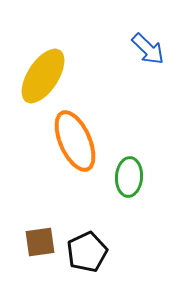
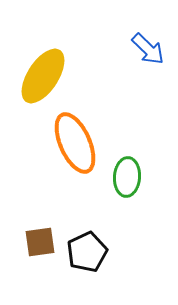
orange ellipse: moved 2 px down
green ellipse: moved 2 px left
